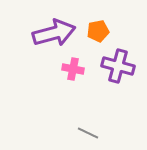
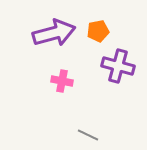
pink cross: moved 11 px left, 12 px down
gray line: moved 2 px down
